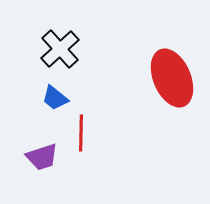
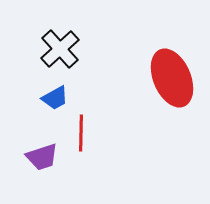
blue trapezoid: rotated 68 degrees counterclockwise
